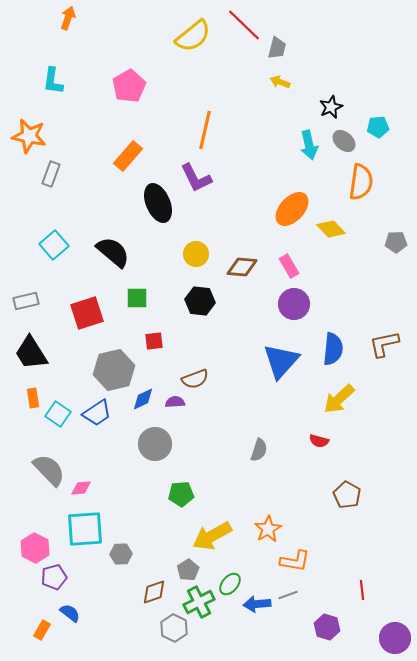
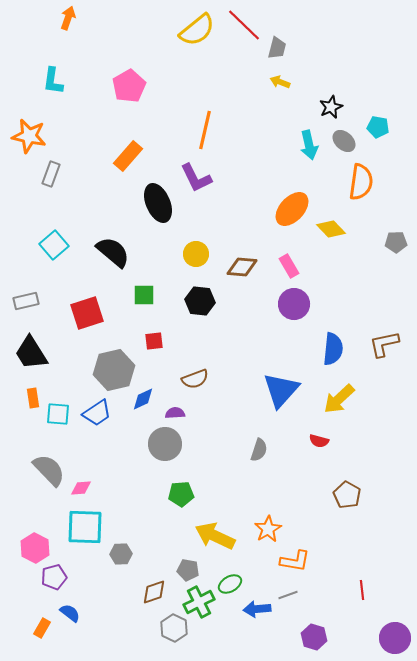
yellow semicircle at (193, 36): moved 4 px right, 6 px up
cyan pentagon at (378, 127): rotated 15 degrees clockwise
green square at (137, 298): moved 7 px right, 3 px up
blue triangle at (281, 361): moved 29 px down
purple semicircle at (175, 402): moved 11 px down
cyan square at (58, 414): rotated 30 degrees counterclockwise
gray circle at (155, 444): moved 10 px right
cyan square at (85, 529): moved 2 px up; rotated 6 degrees clockwise
yellow arrow at (212, 536): moved 3 px right; rotated 54 degrees clockwise
gray pentagon at (188, 570): rotated 30 degrees counterclockwise
green ellipse at (230, 584): rotated 20 degrees clockwise
blue arrow at (257, 604): moved 5 px down
purple hexagon at (327, 627): moved 13 px left, 10 px down
orange rectangle at (42, 630): moved 2 px up
